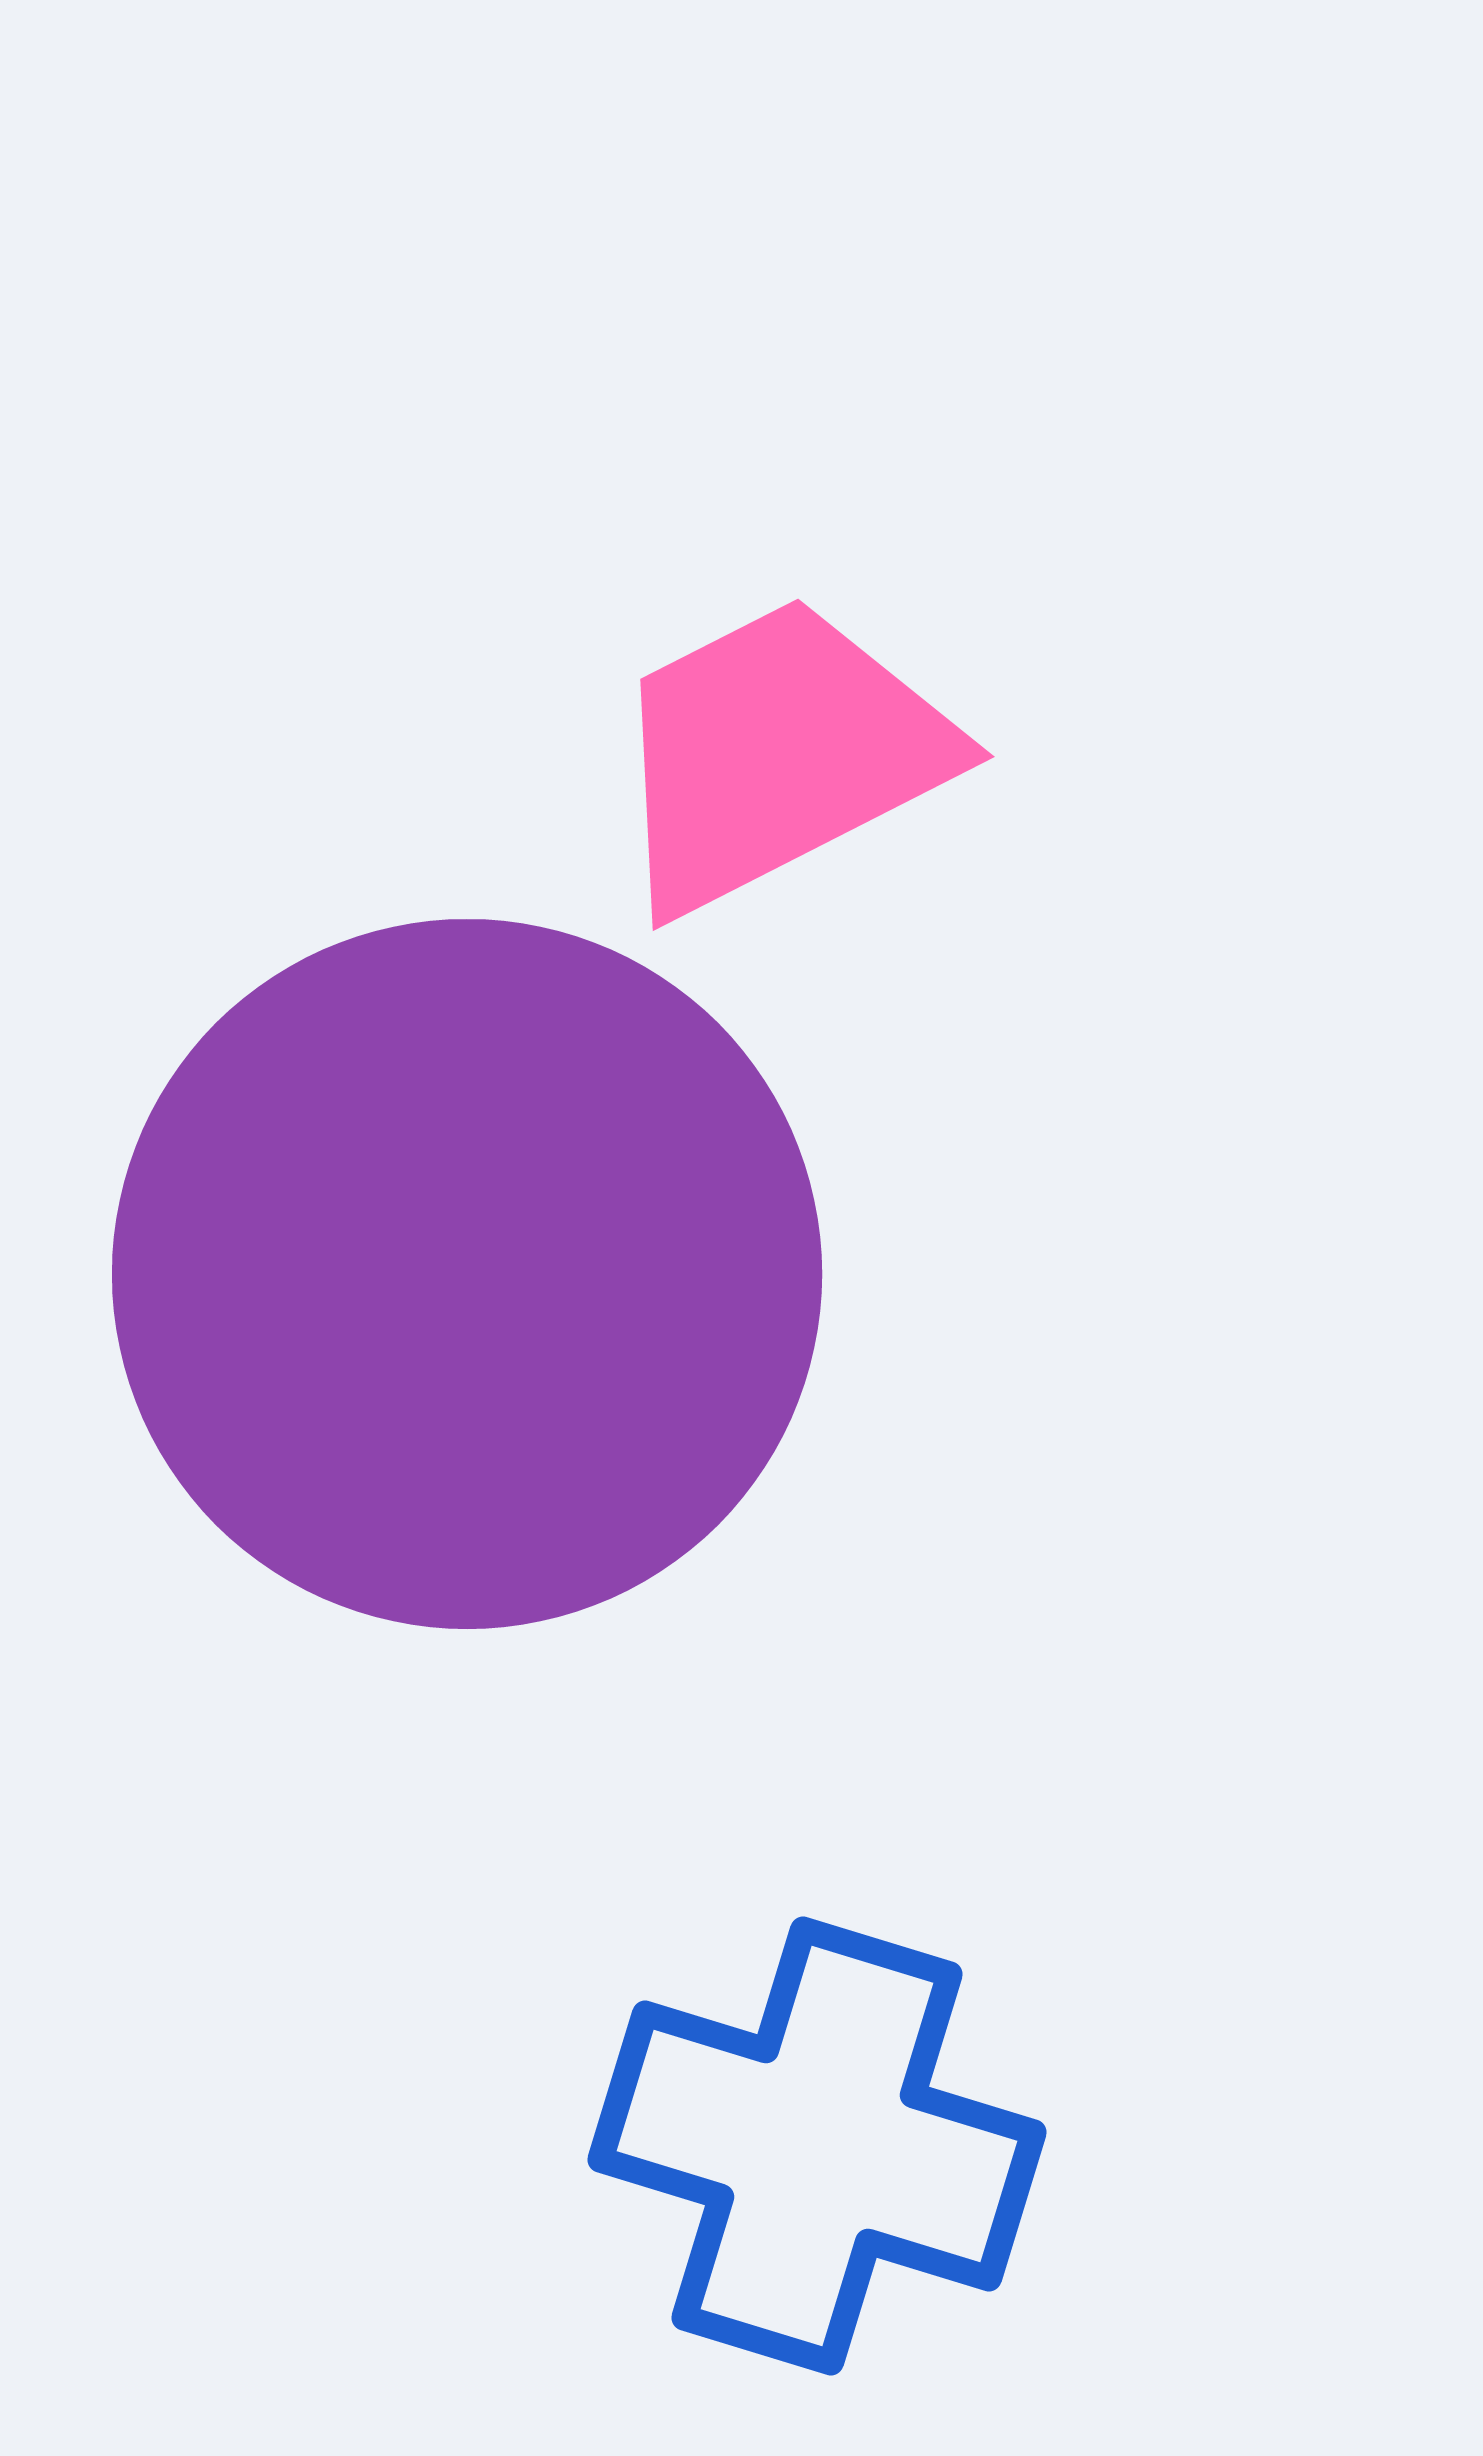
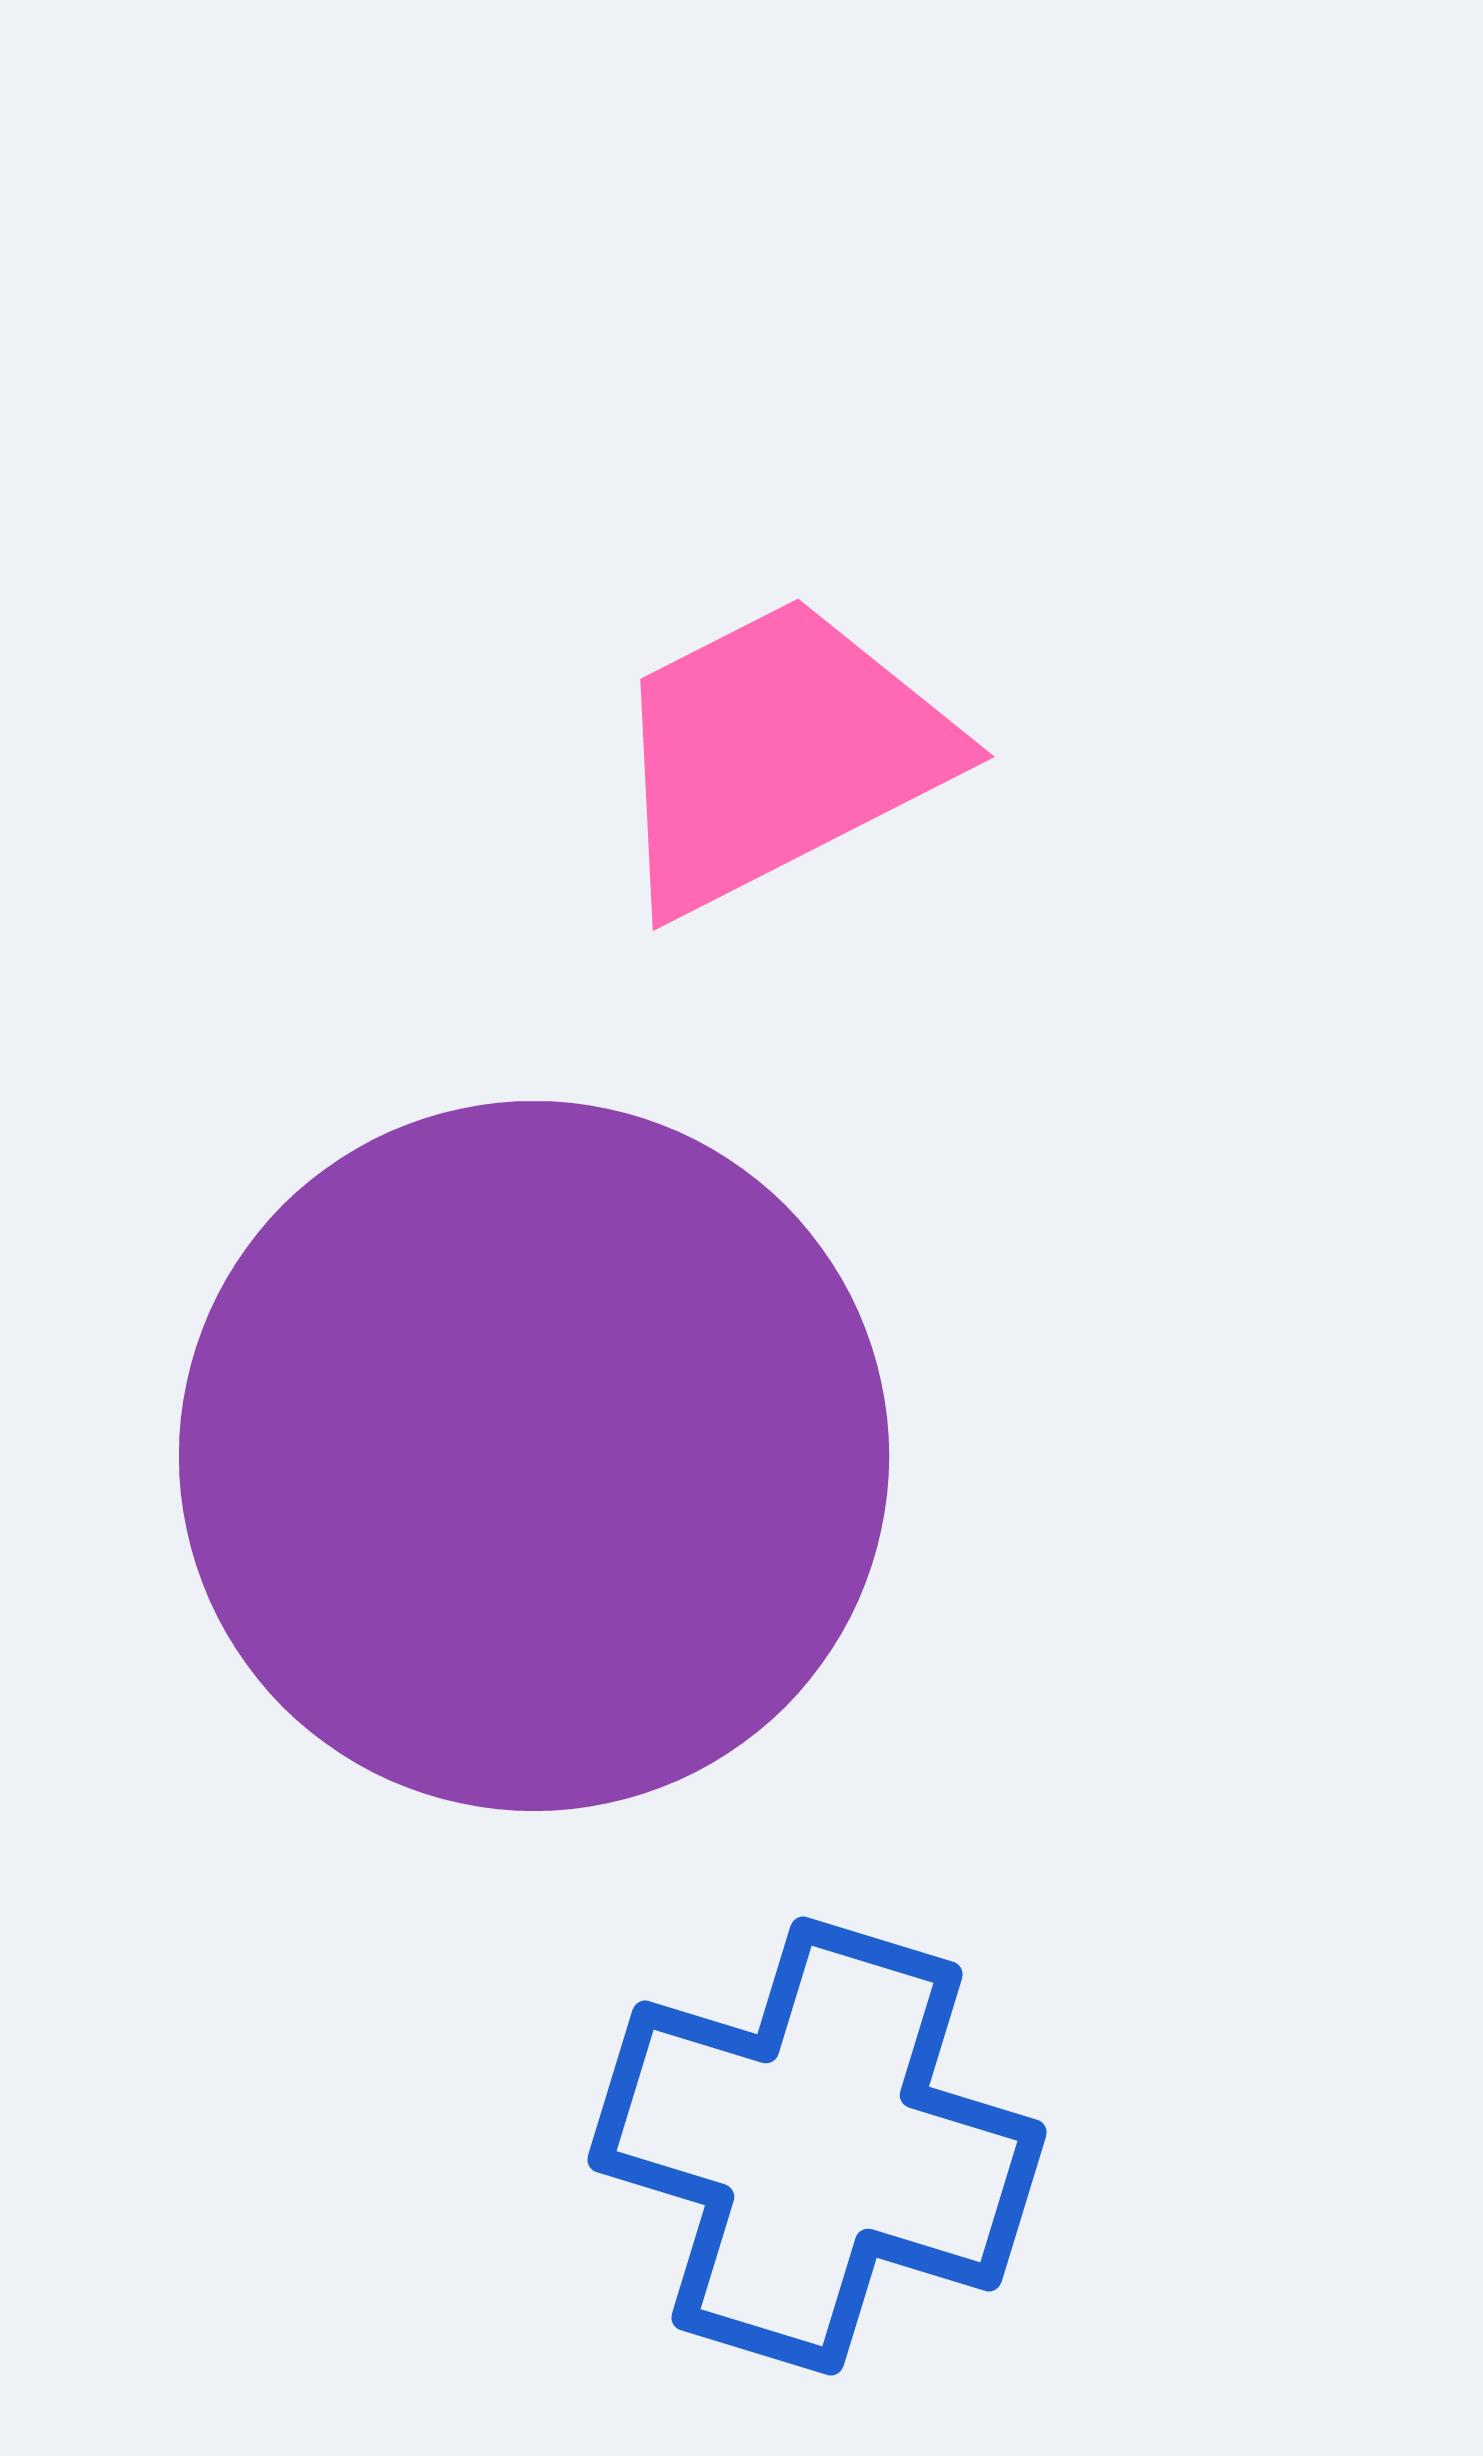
purple circle: moved 67 px right, 182 px down
